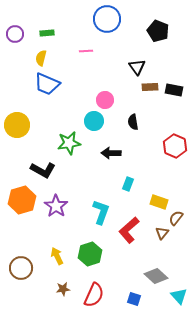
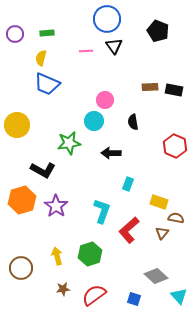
black triangle: moved 23 px left, 21 px up
cyan L-shape: moved 1 px right, 1 px up
brown semicircle: rotated 63 degrees clockwise
yellow arrow: rotated 12 degrees clockwise
red semicircle: rotated 150 degrees counterclockwise
